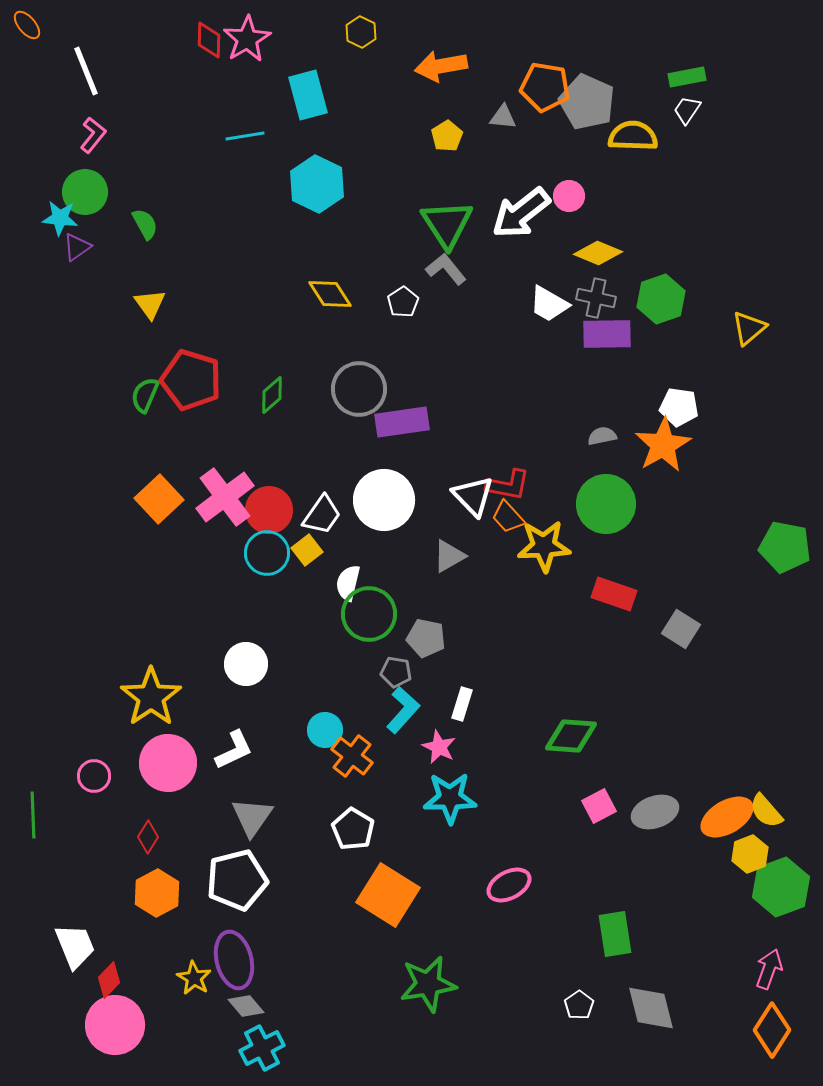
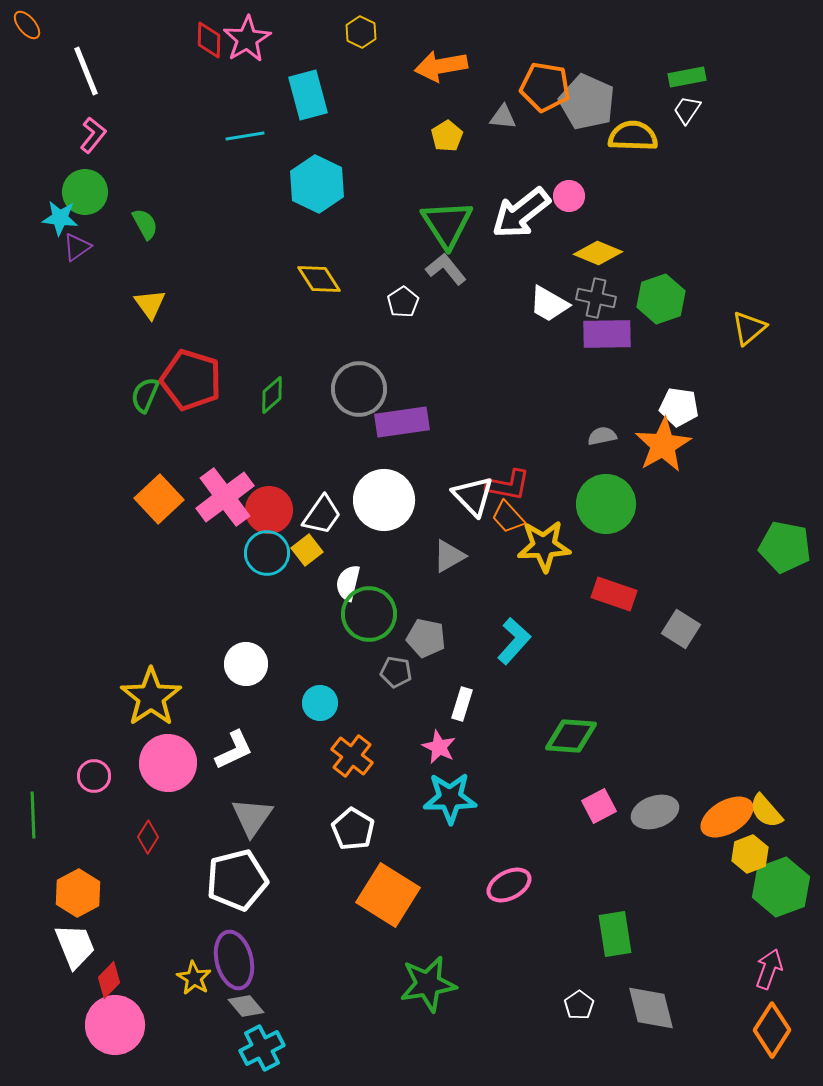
yellow diamond at (330, 294): moved 11 px left, 15 px up
cyan L-shape at (403, 710): moved 111 px right, 69 px up
cyan circle at (325, 730): moved 5 px left, 27 px up
orange hexagon at (157, 893): moved 79 px left
